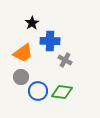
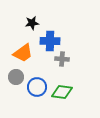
black star: rotated 24 degrees clockwise
gray cross: moved 3 px left, 1 px up; rotated 24 degrees counterclockwise
gray circle: moved 5 px left
blue circle: moved 1 px left, 4 px up
